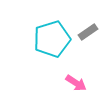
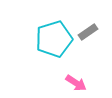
cyan pentagon: moved 2 px right
